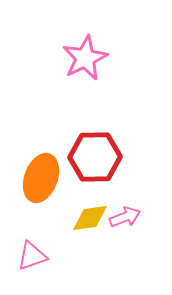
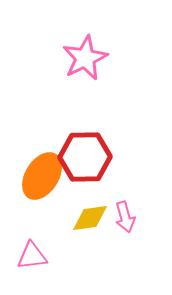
red hexagon: moved 10 px left
orange ellipse: moved 1 px right, 2 px up; rotated 12 degrees clockwise
pink arrow: rotated 96 degrees clockwise
pink triangle: rotated 12 degrees clockwise
